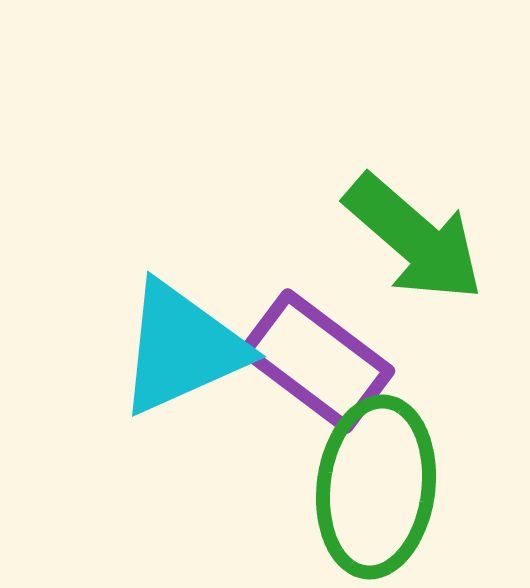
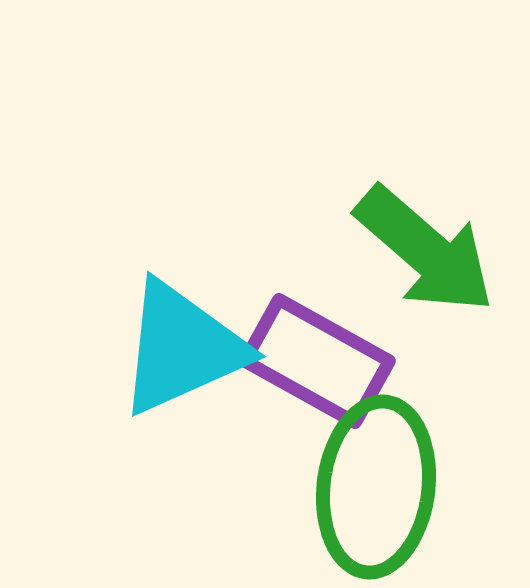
green arrow: moved 11 px right, 12 px down
purple rectangle: rotated 8 degrees counterclockwise
